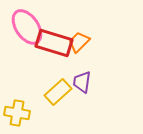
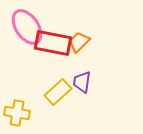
red rectangle: moved 1 px left; rotated 6 degrees counterclockwise
